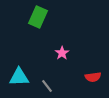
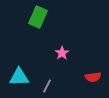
gray line: rotated 64 degrees clockwise
